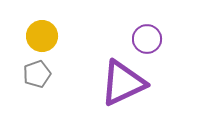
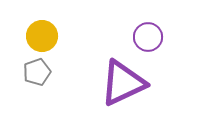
purple circle: moved 1 px right, 2 px up
gray pentagon: moved 2 px up
